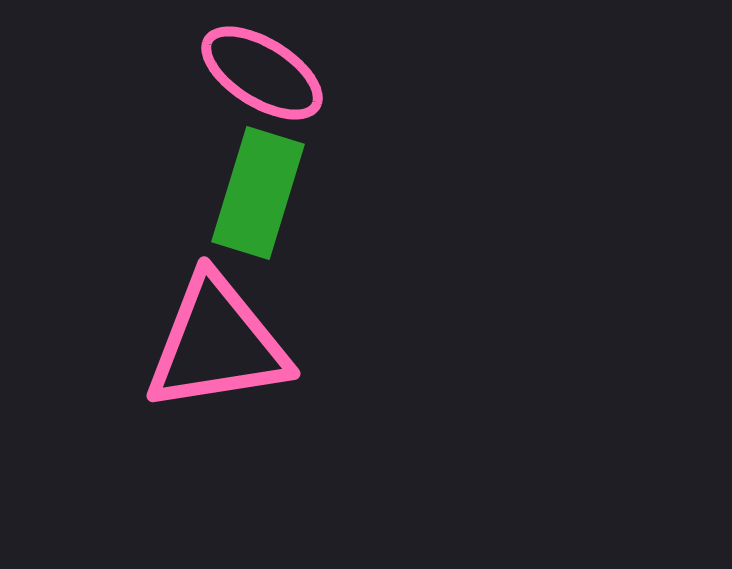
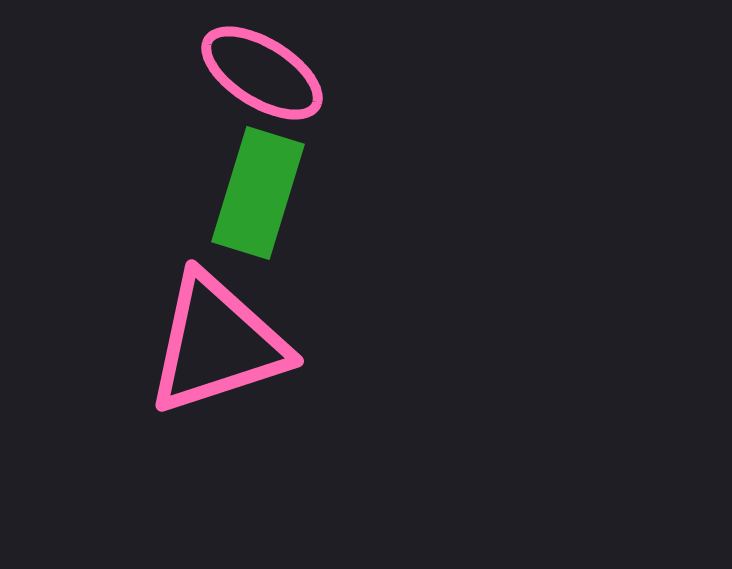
pink triangle: rotated 9 degrees counterclockwise
